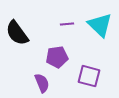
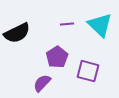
black semicircle: rotated 80 degrees counterclockwise
purple pentagon: rotated 25 degrees counterclockwise
purple square: moved 1 px left, 5 px up
purple semicircle: rotated 114 degrees counterclockwise
